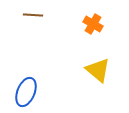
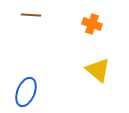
brown line: moved 2 px left
orange cross: moved 1 px left; rotated 12 degrees counterclockwise
